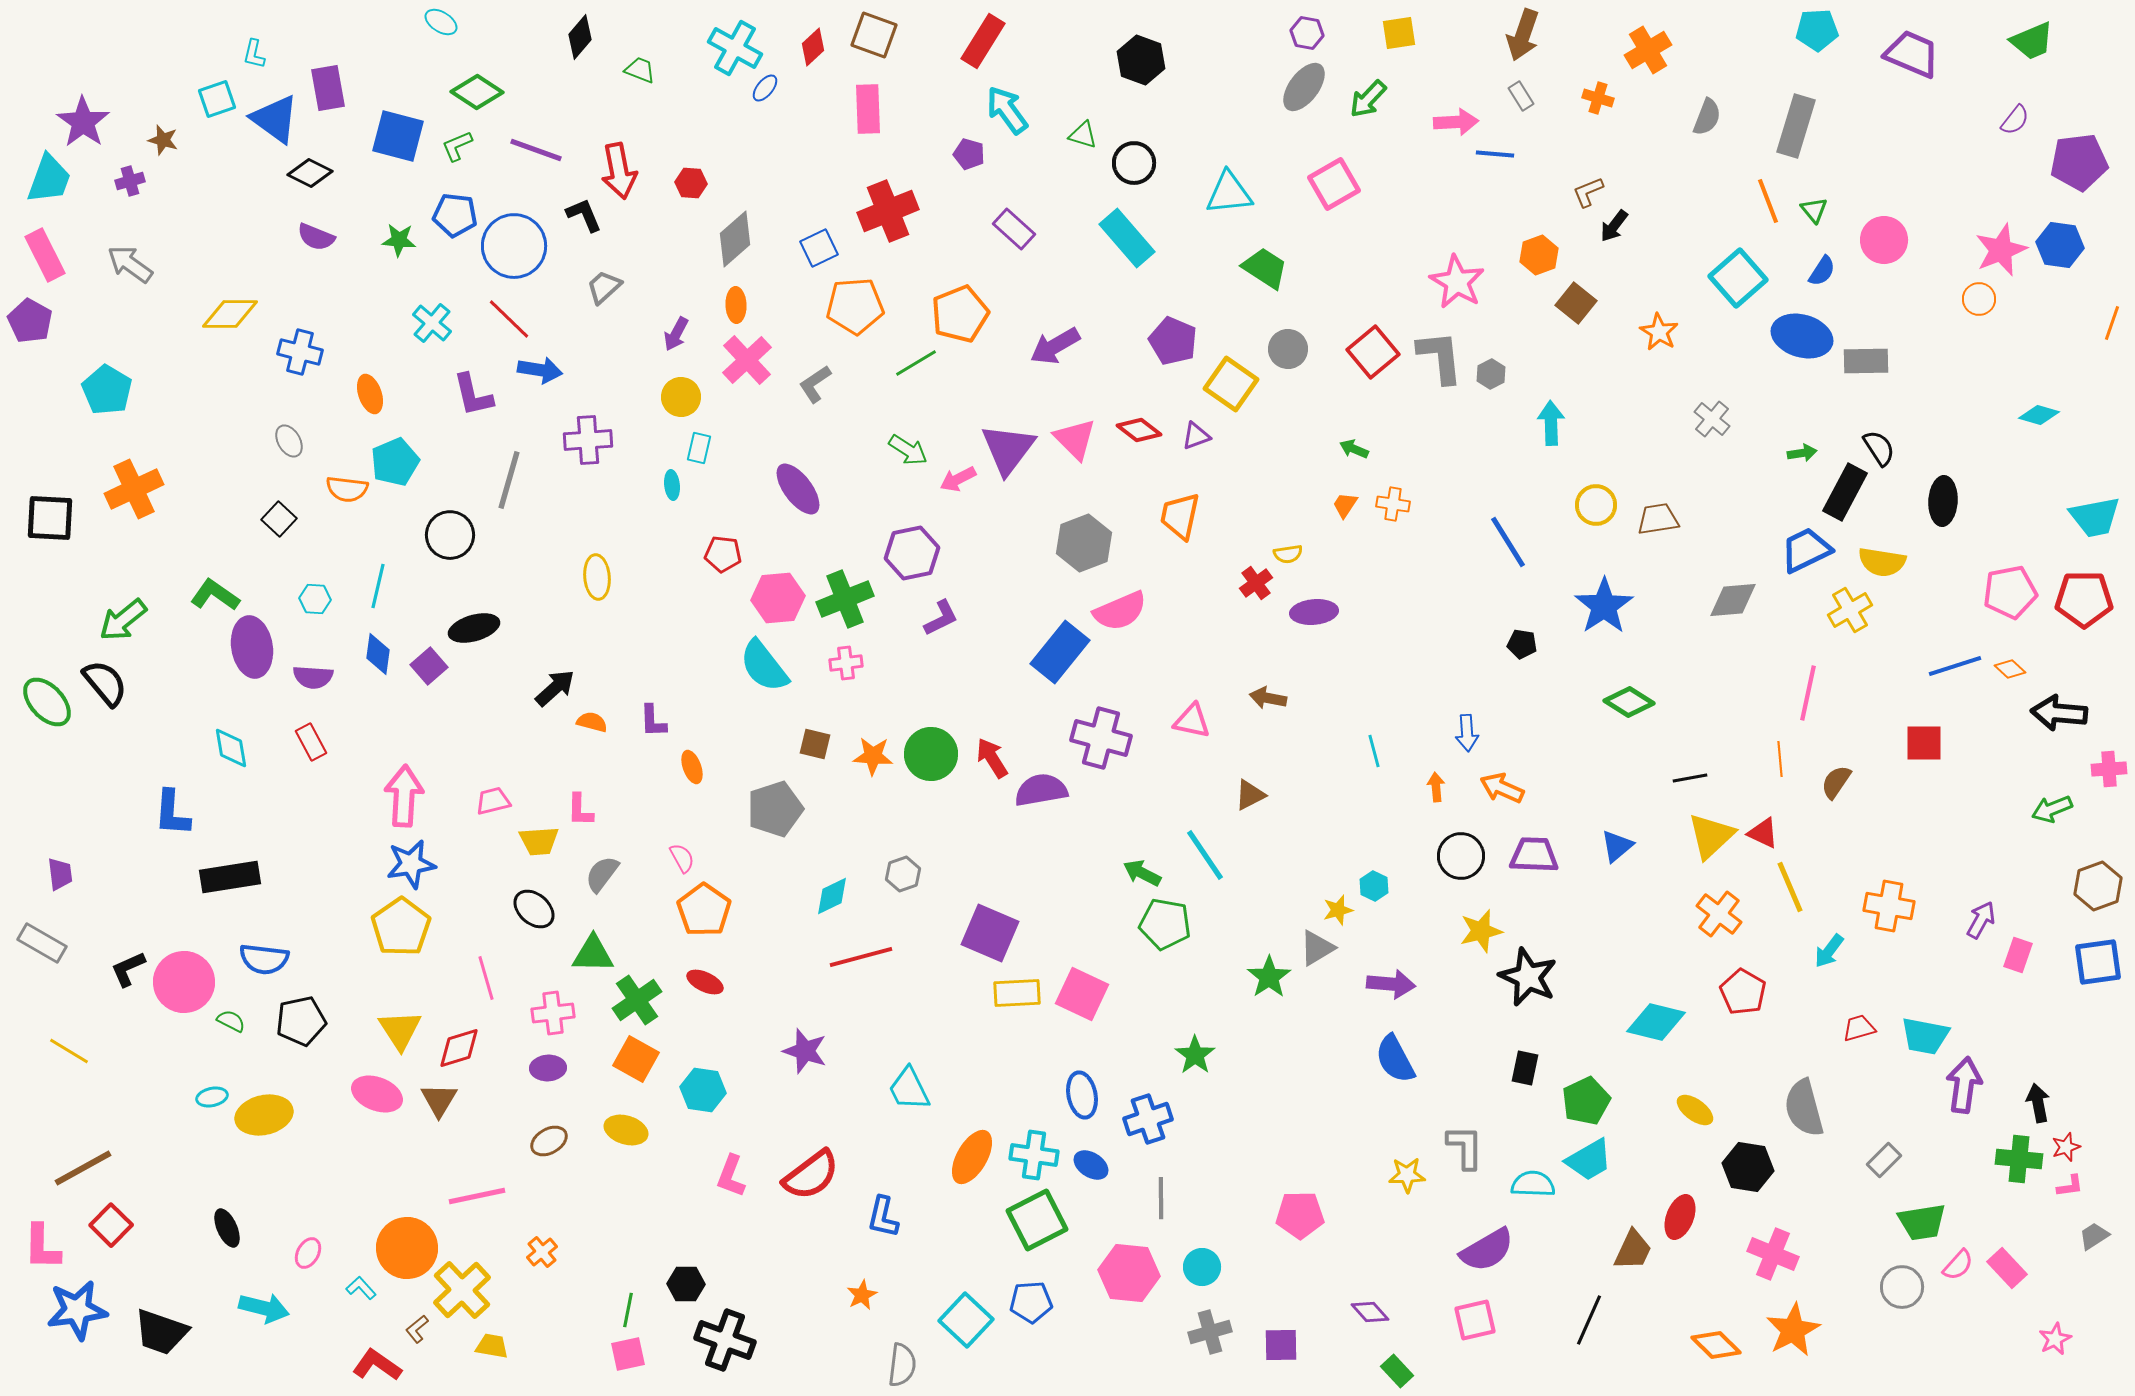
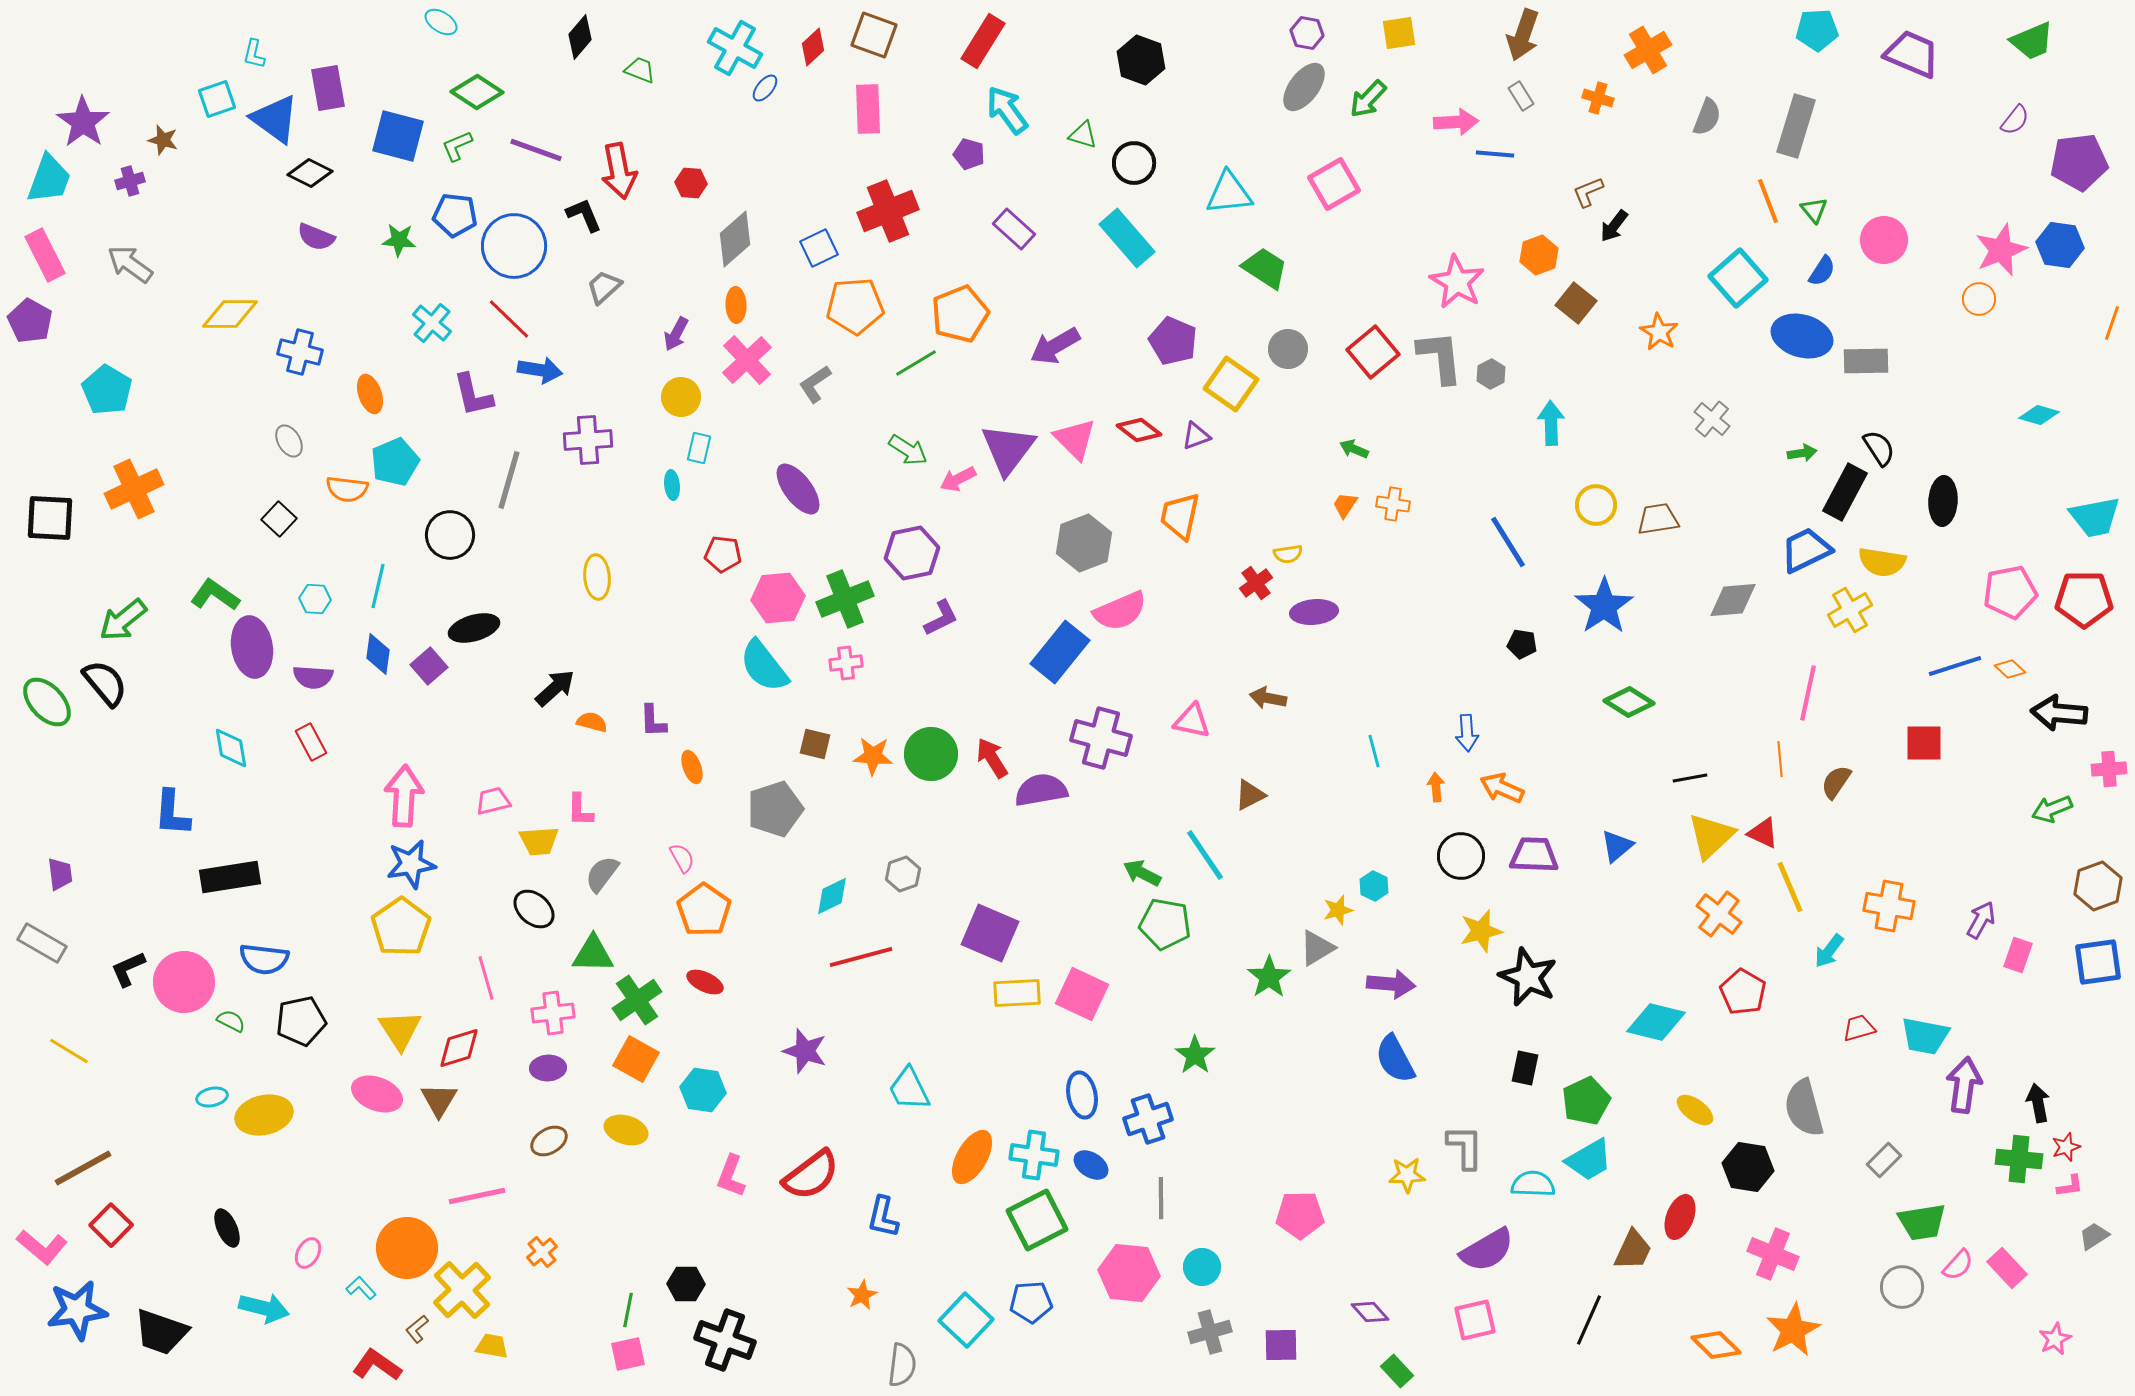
pink L-shape at (42, 1247): rotated 51 degrees counterclockwise
